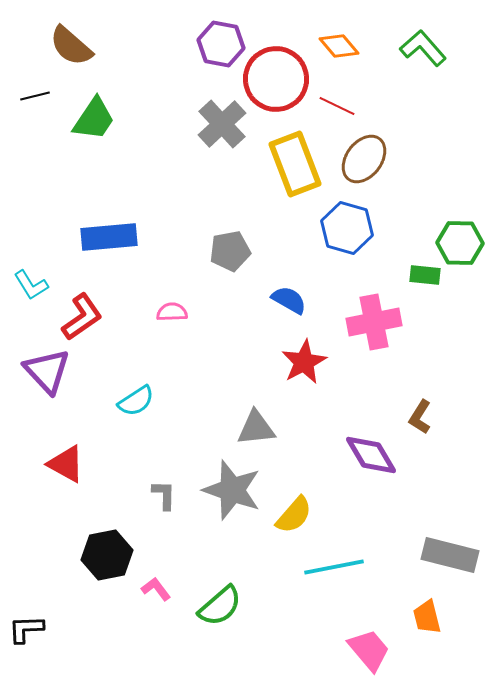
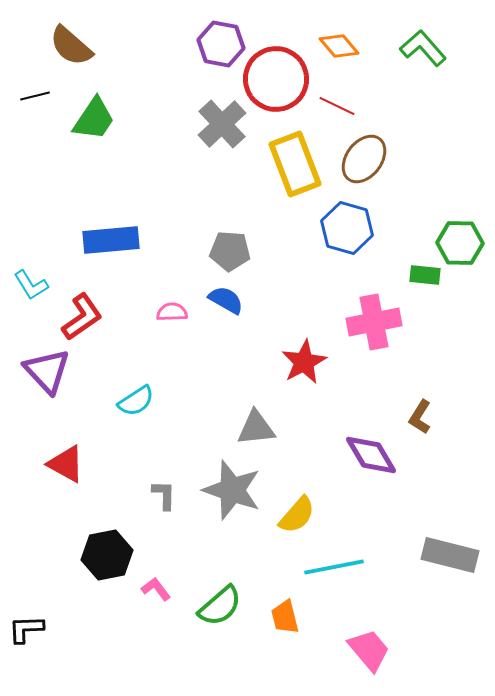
blue rectangle: moved 2 px right, 3 px down
gray pentagon: rotated 15 degrees clockwise
blue semicircle: moved 63 px left
yellow semicircle: moved 3 px right
orange trapezoid: moved 142 px left
